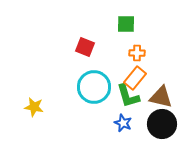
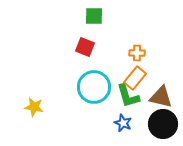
green square: moved 32 px left, 8 px up
black circle: moved 1 px right
